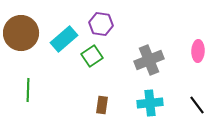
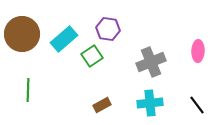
purple hexagon: moved 7 px right, 5 px down
brown circle: moved 1 px right, 1 px down
gray cross: moved 2 px right, 2 px down
brown rectangle: rotated 54 degrees clockwise
